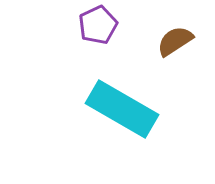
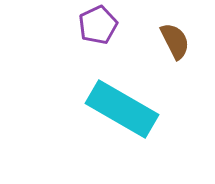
brown semicircle: rotated 96 degrees clockwise
